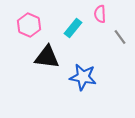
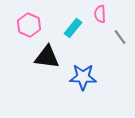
blue star: rotated 8 degrees counterclockwise
